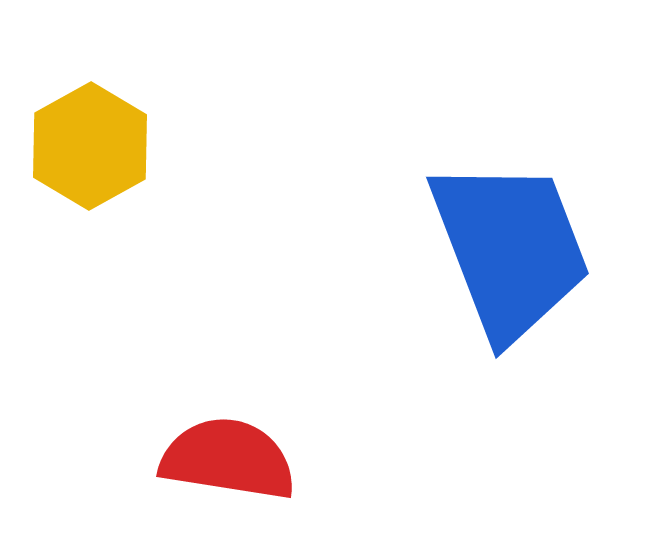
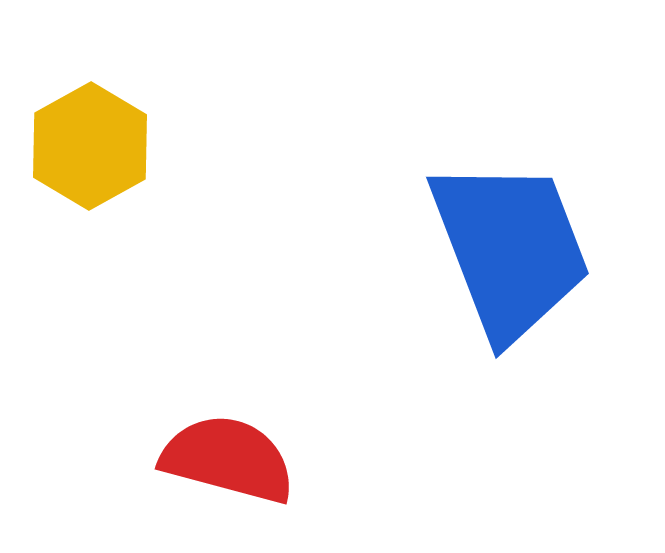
red semicircle: rotated 6 degrees clockwise
